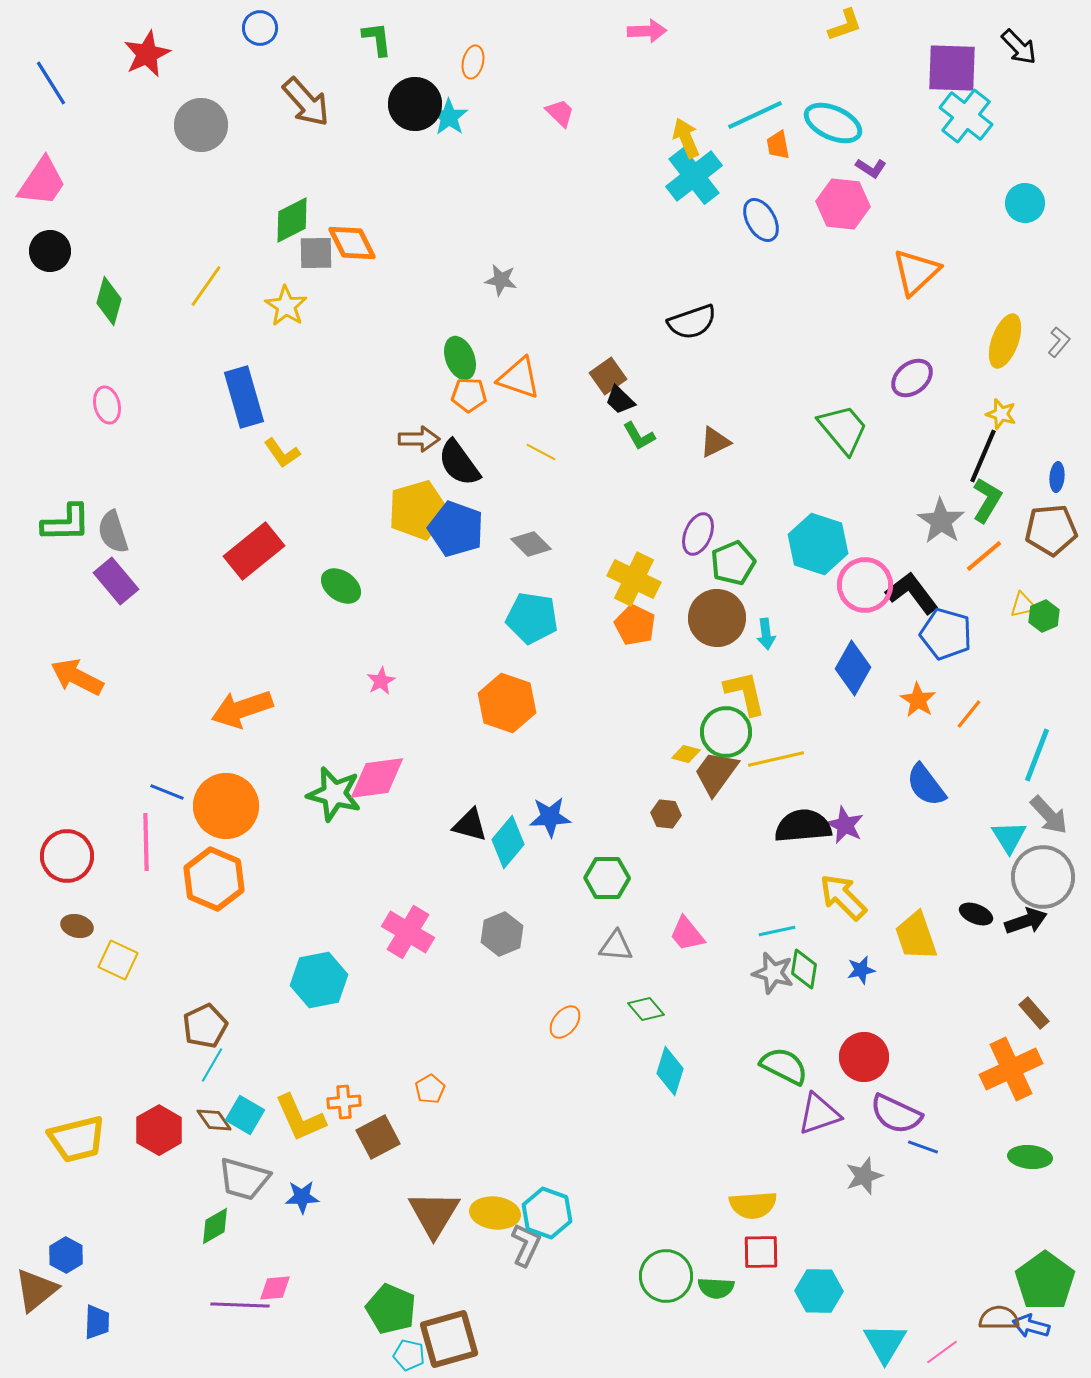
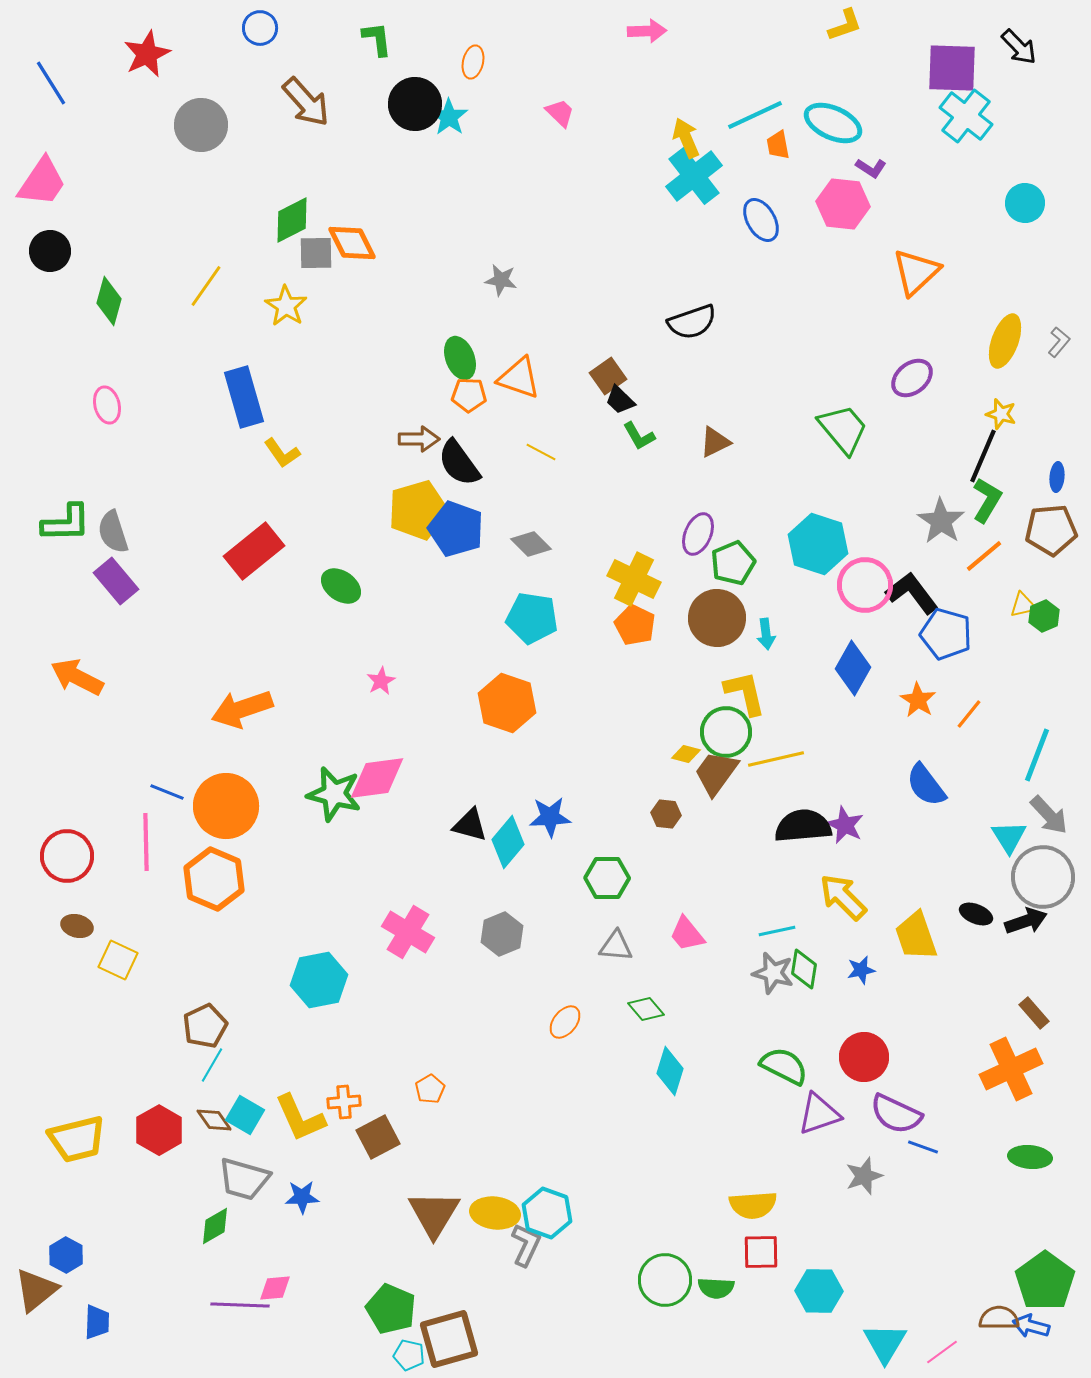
green circle at (666, 1276): moved 1 px left, 4 px down
